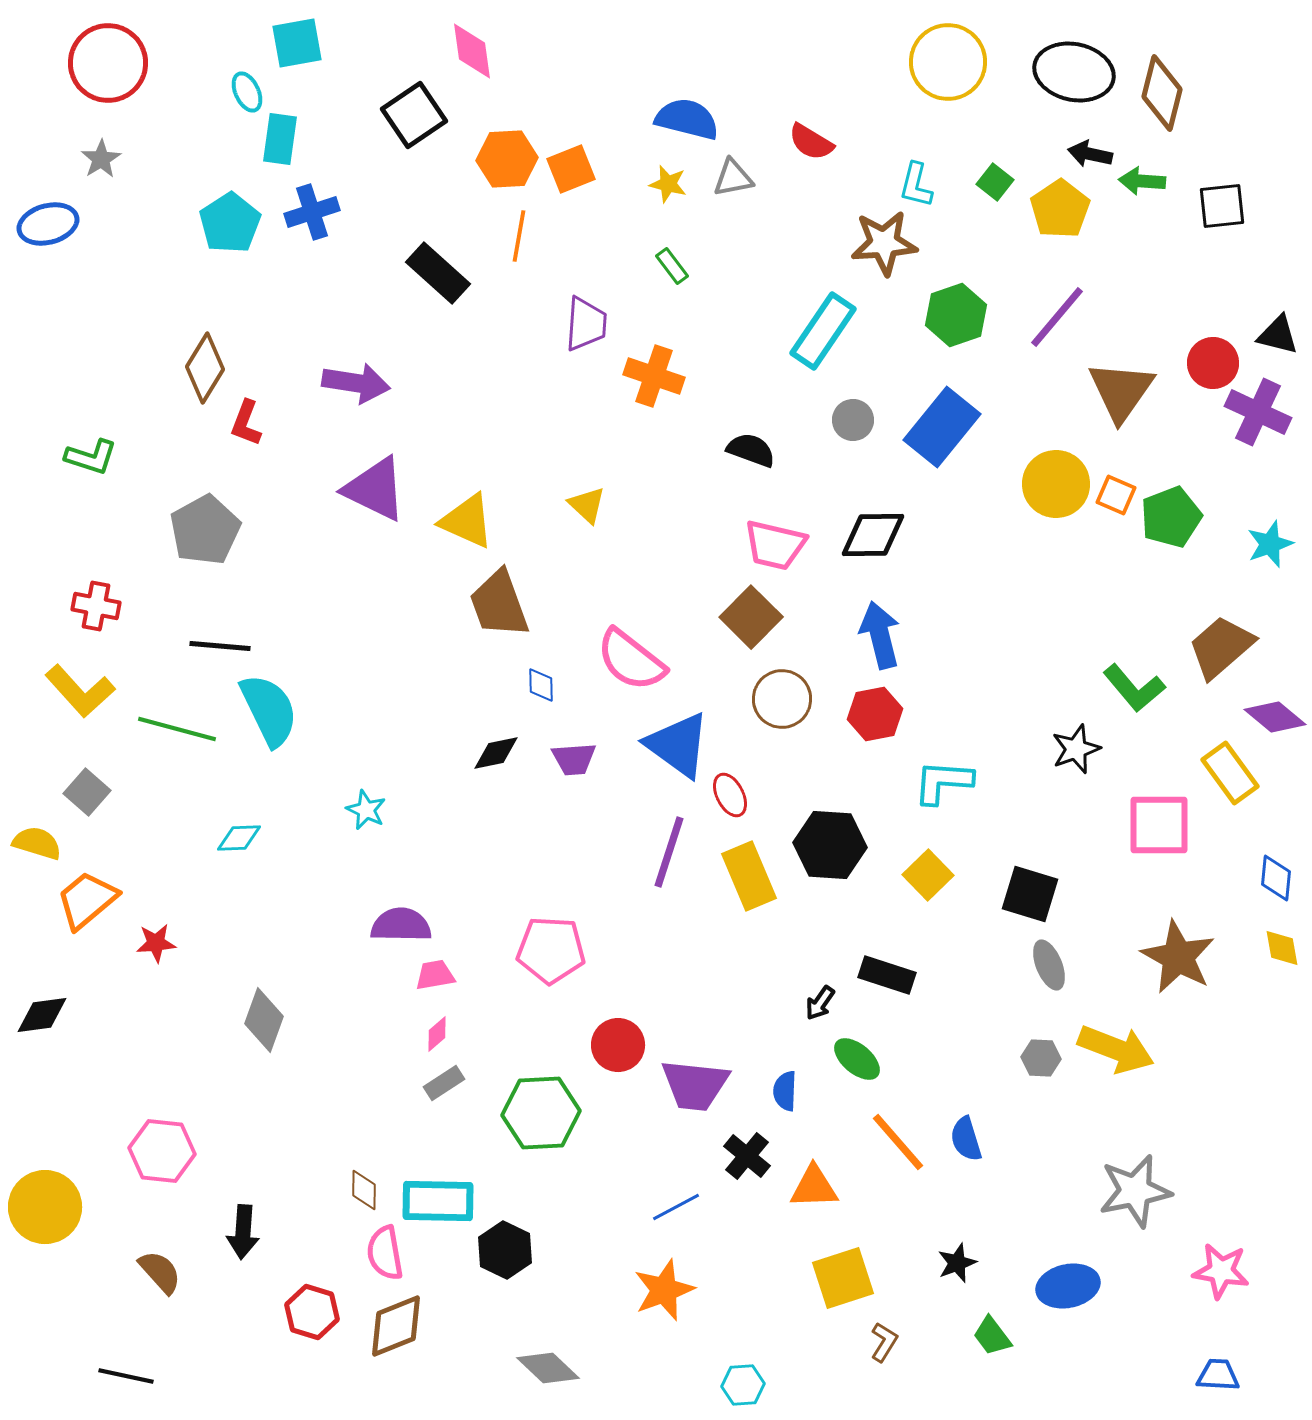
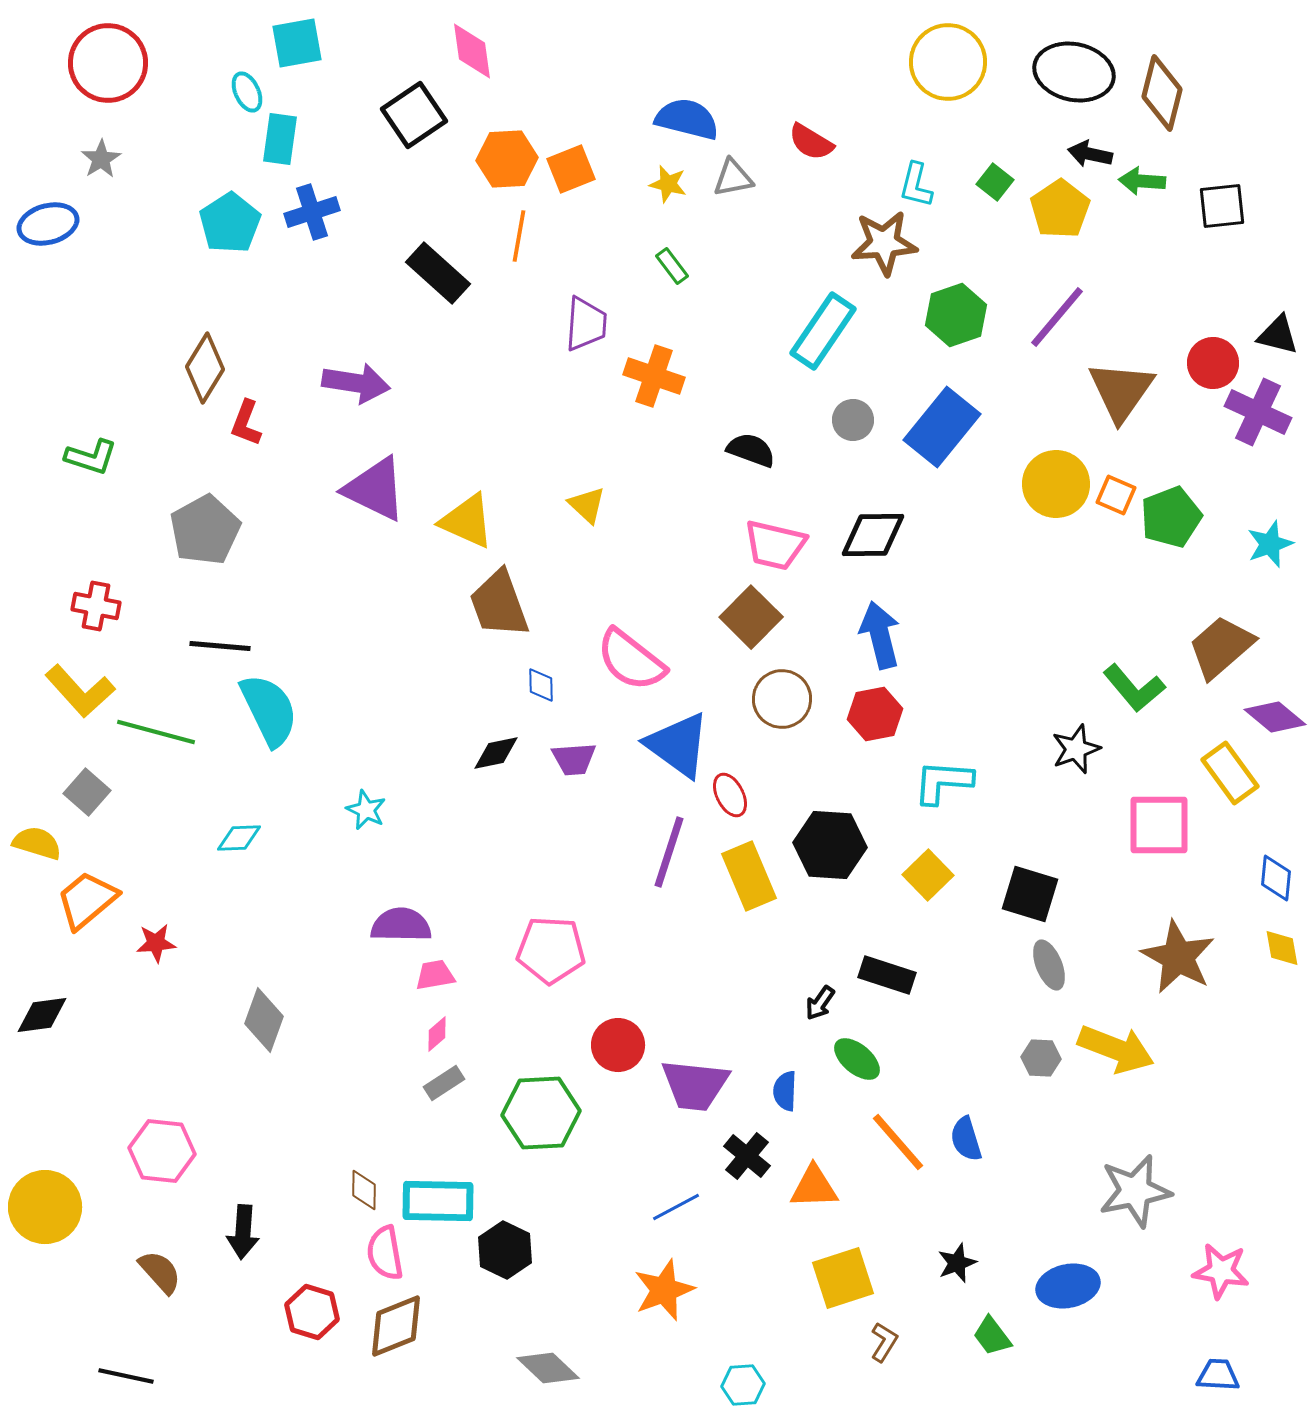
green line at (177, 729): moved 21 px left, 3 px down
